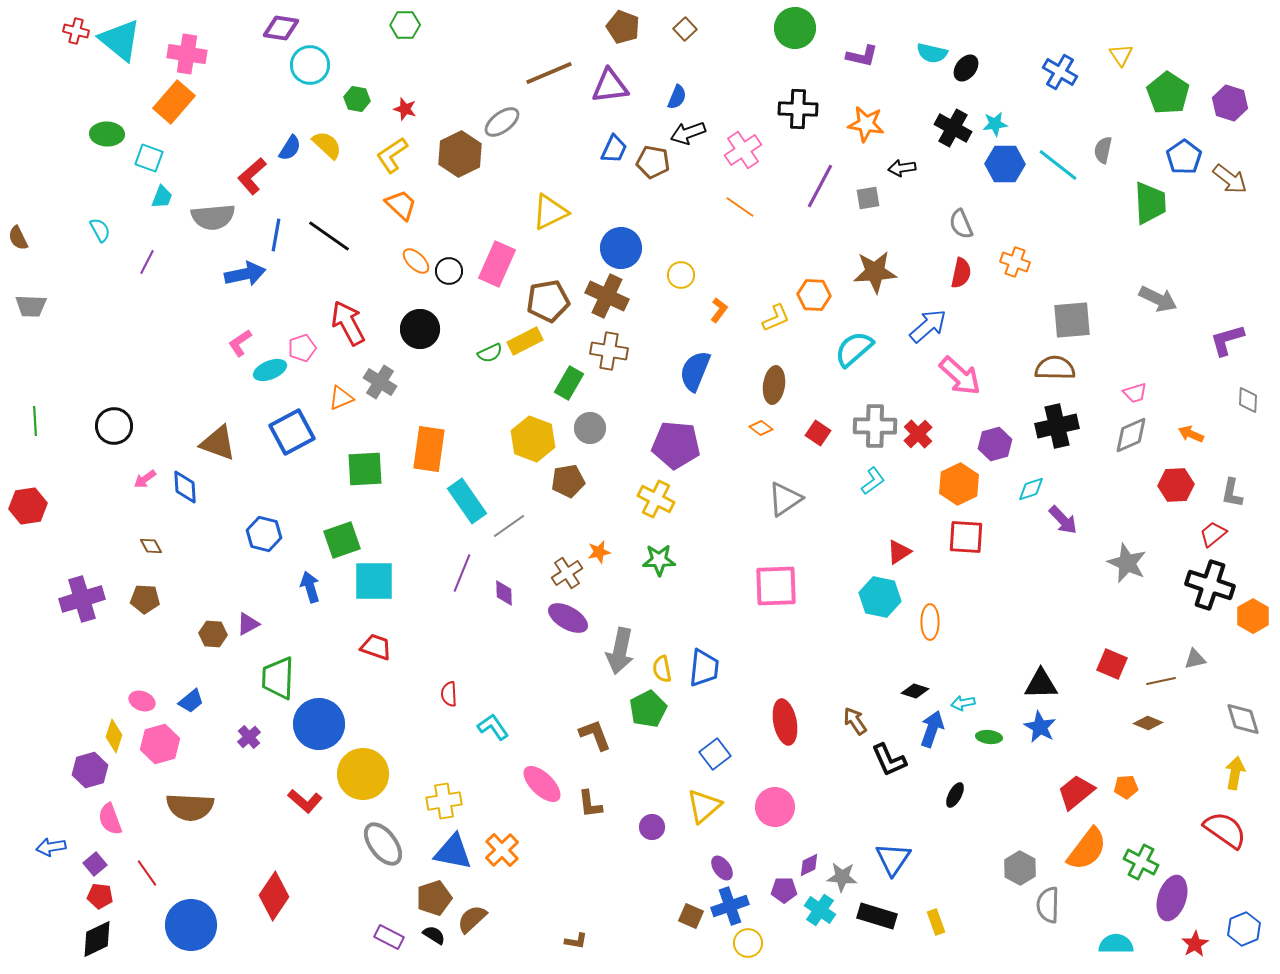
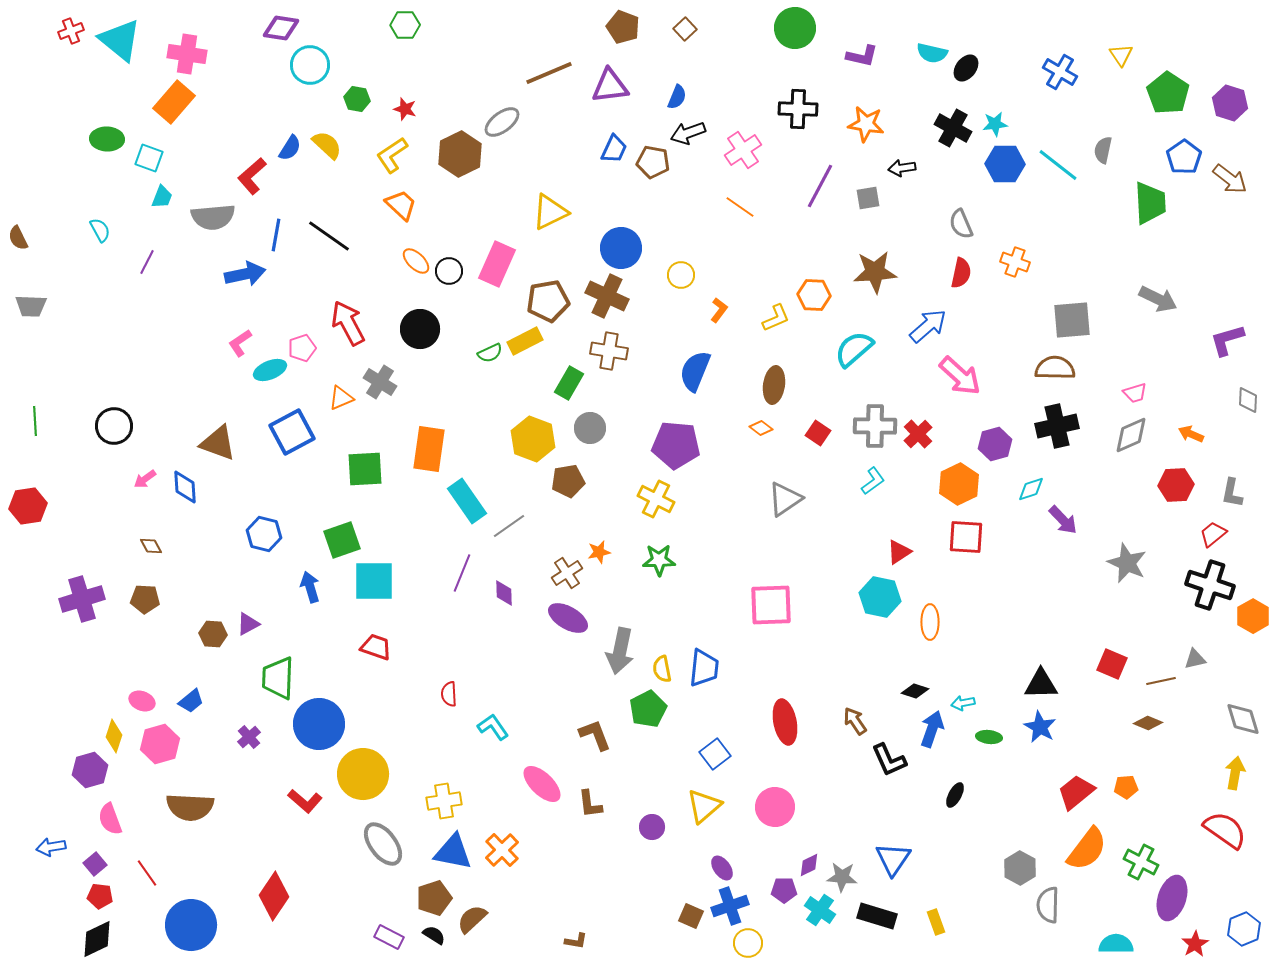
red cross at (76, 31): moved 5 px left; rotated 35 degrees counterclockwise
green ellipse at (107, 134): moved 5 px down
pink square at (776, 586): moved 5 px left, 19 px down
